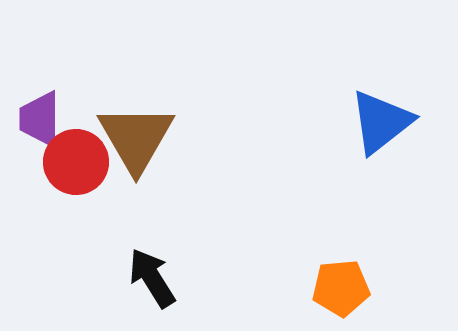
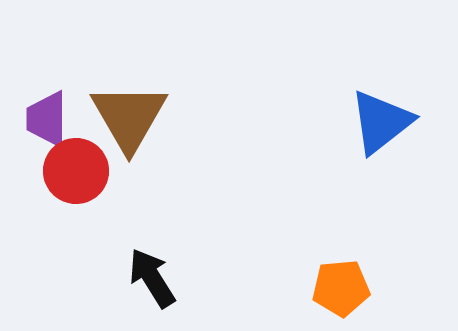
purple trapezoid: moved 7 px right
brown triangle: moved 7 px left, 21 px up
red circle: moved 9 px down
